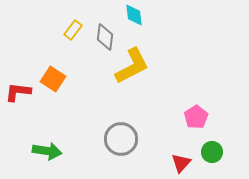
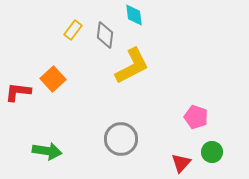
gray diamond: moved 2 px up
orange square: rotated 15 degrees clockwise
pink pentagon: rotated 20 degrees counterclockwise
